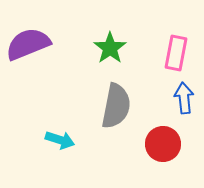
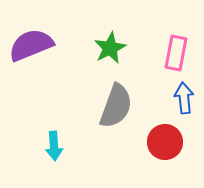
purple semicircle: moved 3 px right, 1 px down
green star: rotated 8 degrees clockwise
gray semicircle: rotated 9 degrees clockwise
cyan arrow: moved 6 px left, 6 px down; rotated 68 degrees clockwise
red circle: moved 2 px right, 2 px up
